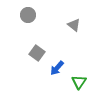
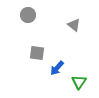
gray square: rotated 28 degrees counterclockwise
